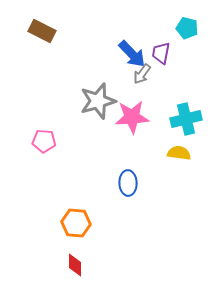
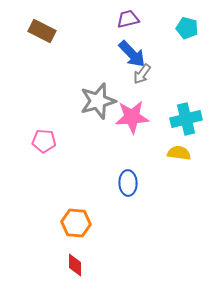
purple trapezoid: moved 33 px left, 34 px up; rotated 65 degrees clockwise
